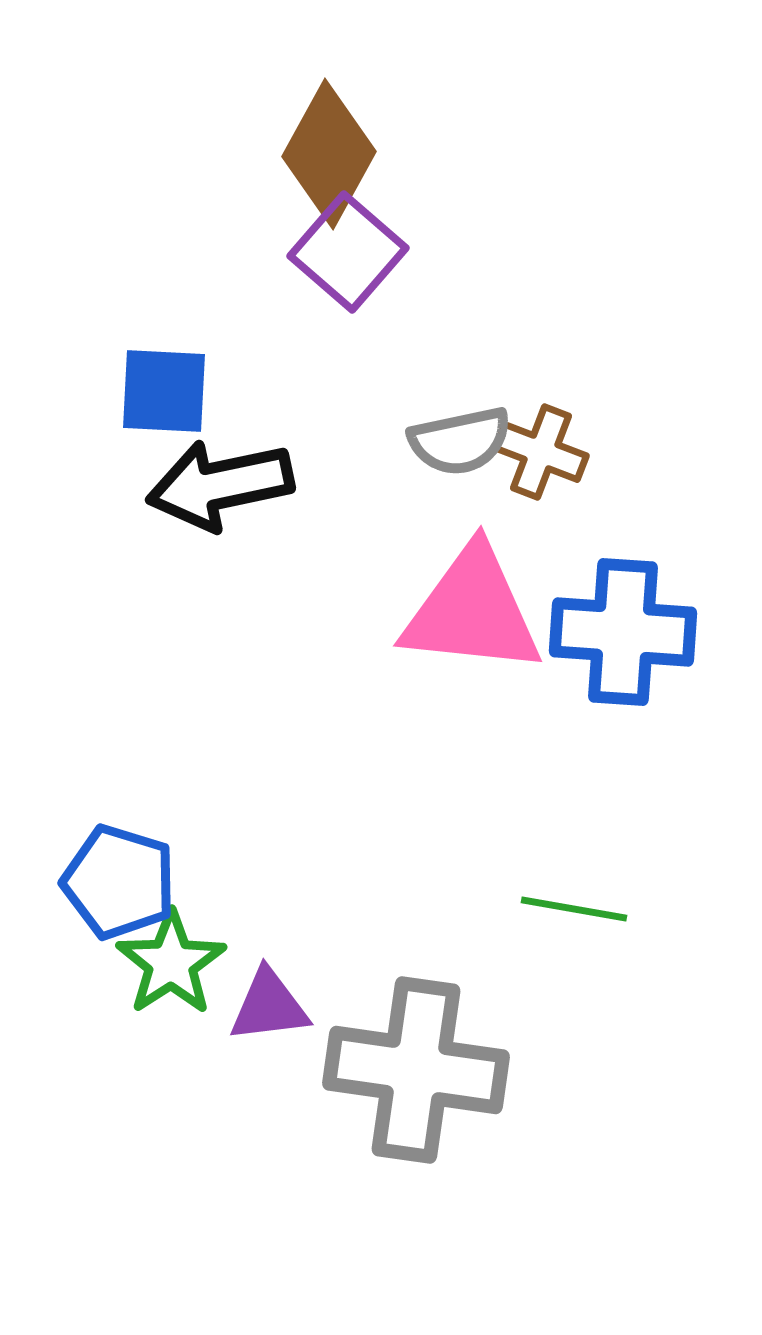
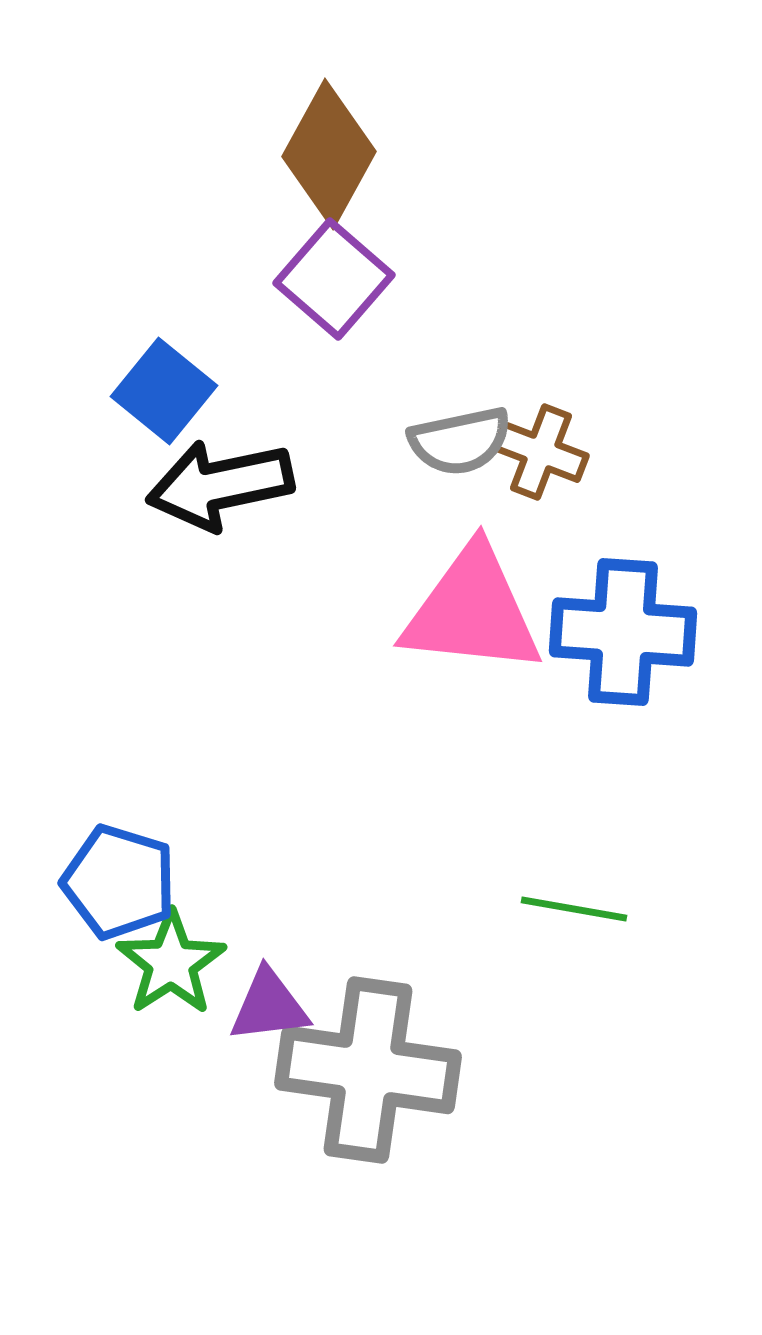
purple square: moved 14 px left, 27 px down
blue square: rotated 36 degrees clockwise
gray cross: moved 48 px left
